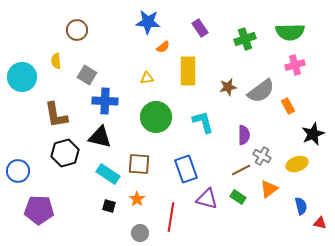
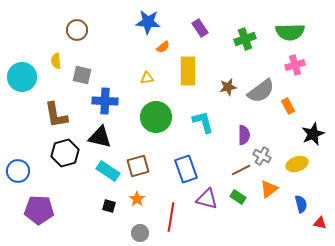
gray square: moved 5 px left; rotated 18 degrees counterclockwise
brown square: moved 1 px left, 2 px down; rotated 20 degrees counterclockwise
cyan rectangle: moved 3 px up
blue semicircle: moved 2 px up
